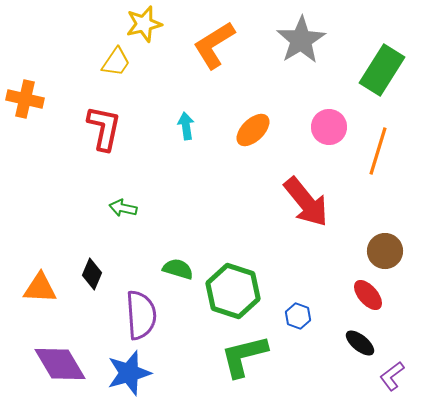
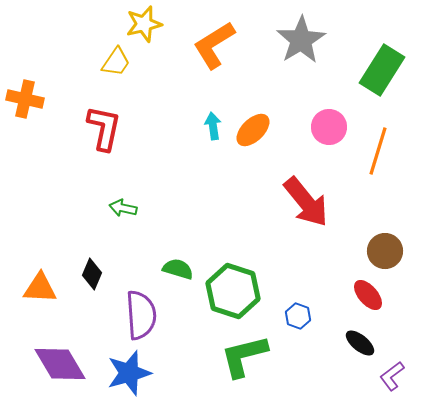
cyan arrow: moved 27 px right
